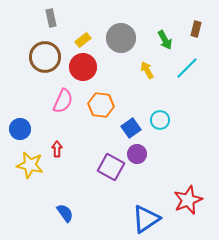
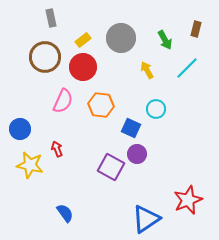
cyan circle: moved 4 px left, 11 px up
blue square: rotated 30 degrees counterclockwise
red arrow: rotated 21 degrees counterclockwise
